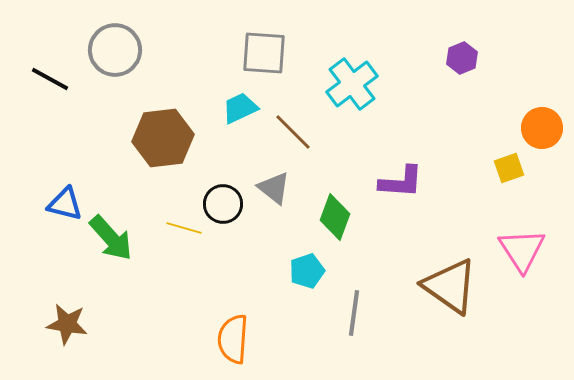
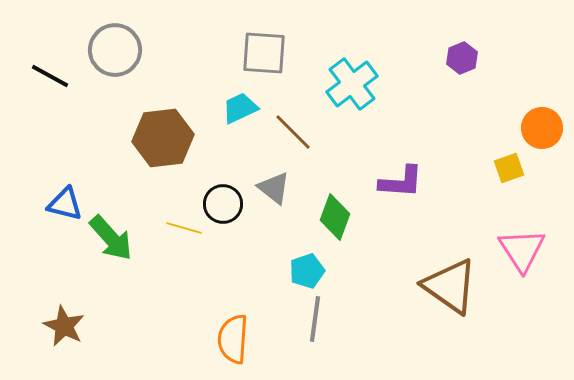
black line: moved 3 px up
gray line: moved 39 px left, 6 px down
brown star: moved 3 px left, 2 px down; rotated 18 degrees clockwise
